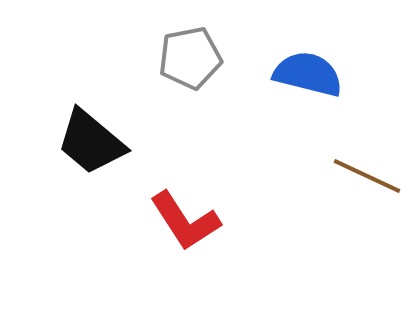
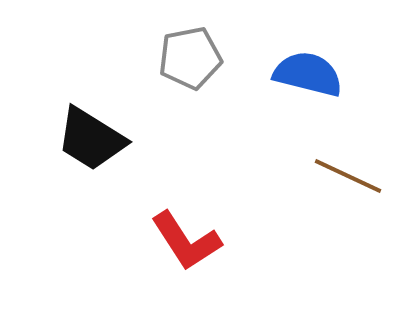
black trapezoid: moved 3 px up; rotated 8 degrees counterclockwise
brown line: moved 19 px left
red L-shape: moved 1 px right, 20 px down
